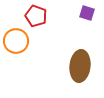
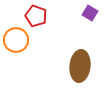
purple square: moved 3 px right; rotated 14 degrees clockwise
orange circle: moved 1 px up
